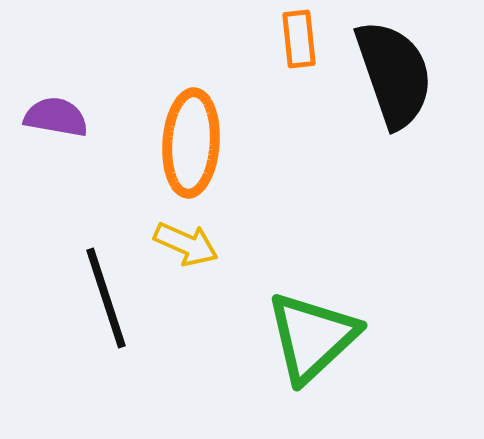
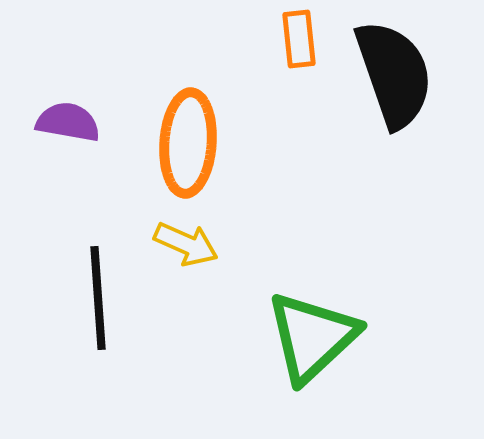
purple semicircle: moved 12 px right, 5 px down
orange ellipse: moved 3 px left
black line: moved 8 px left; rotated 14 degrees clockwise
